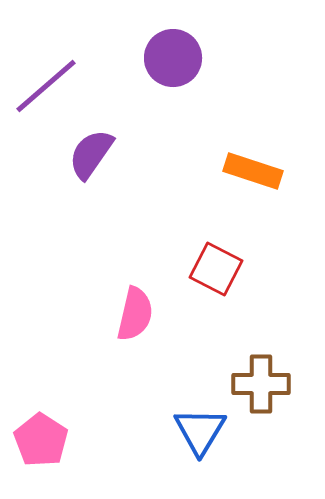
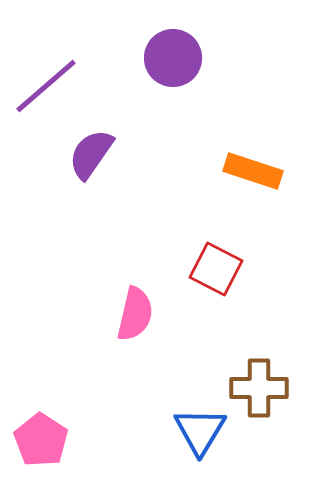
brown cross: moved 2 px left, 4 px down
